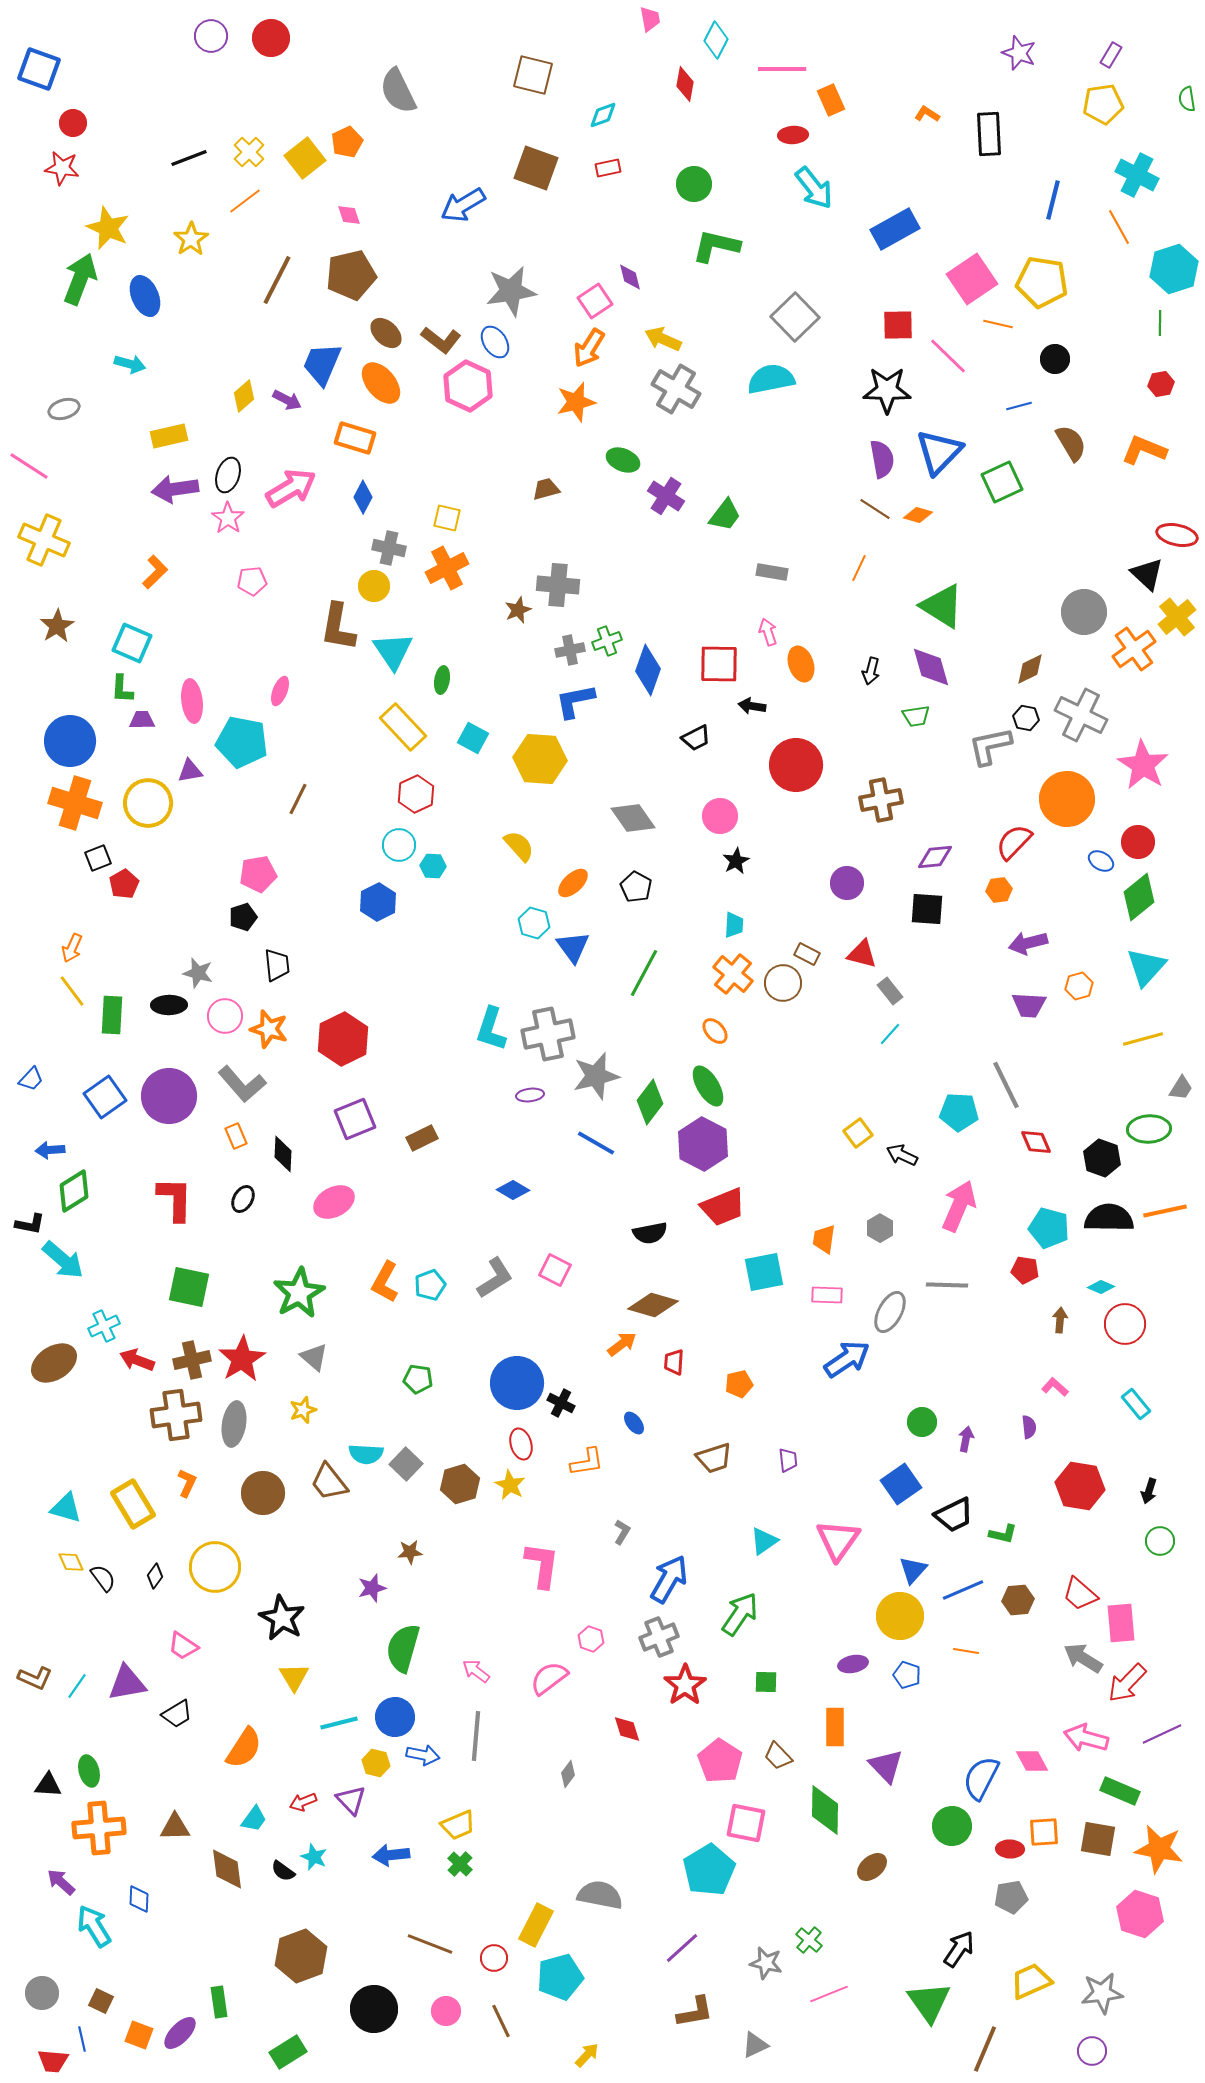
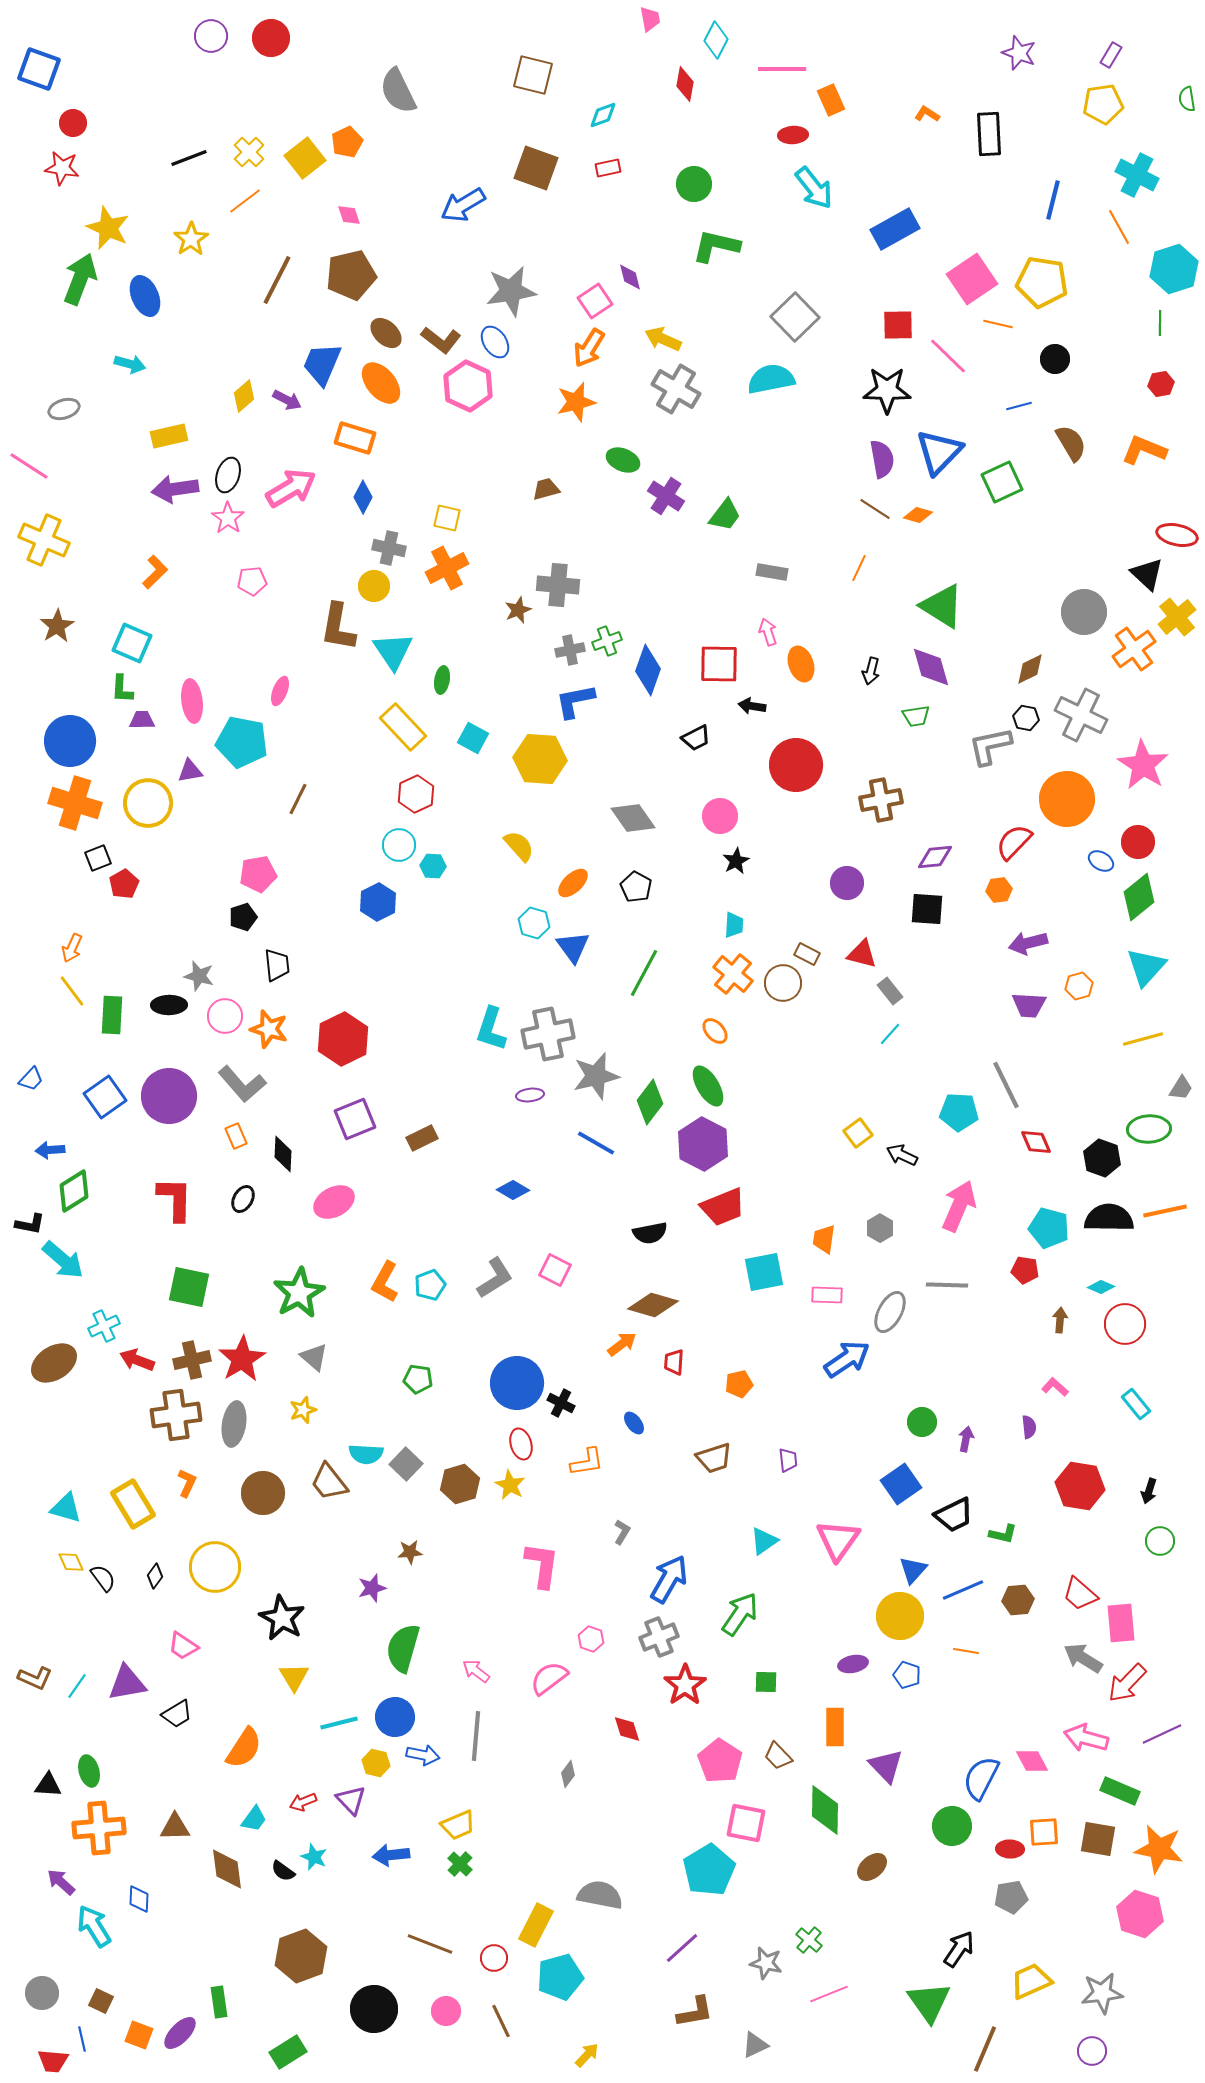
gray star at (198, 973): moved 1 px right, 3 px down
